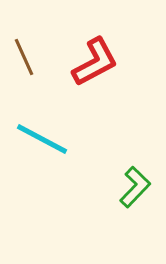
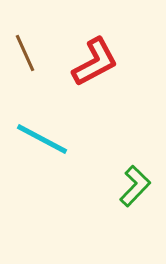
brown line: moved 1 px right, 4 px up
green L-shape: moved 1 px up
